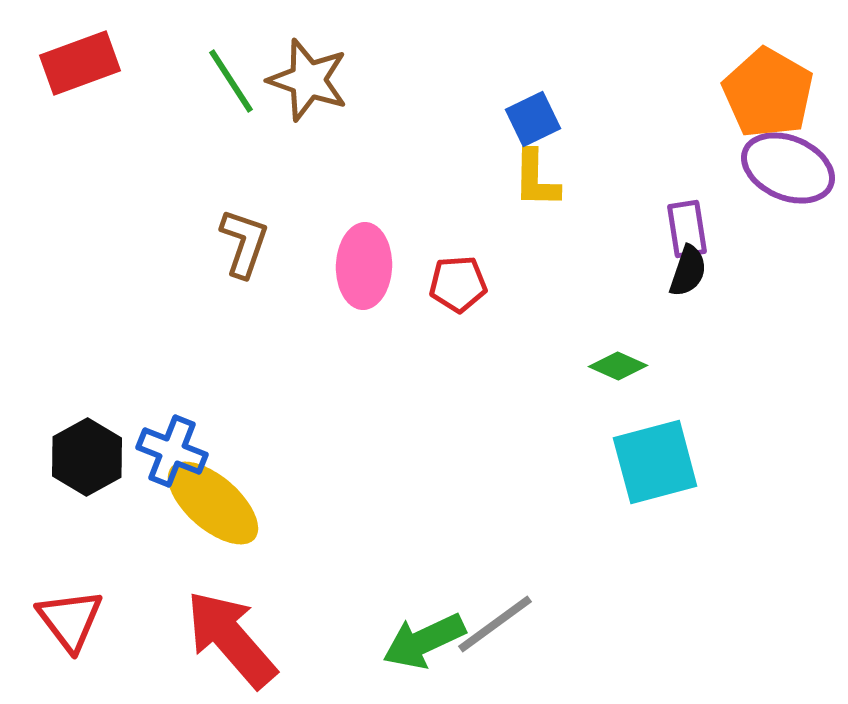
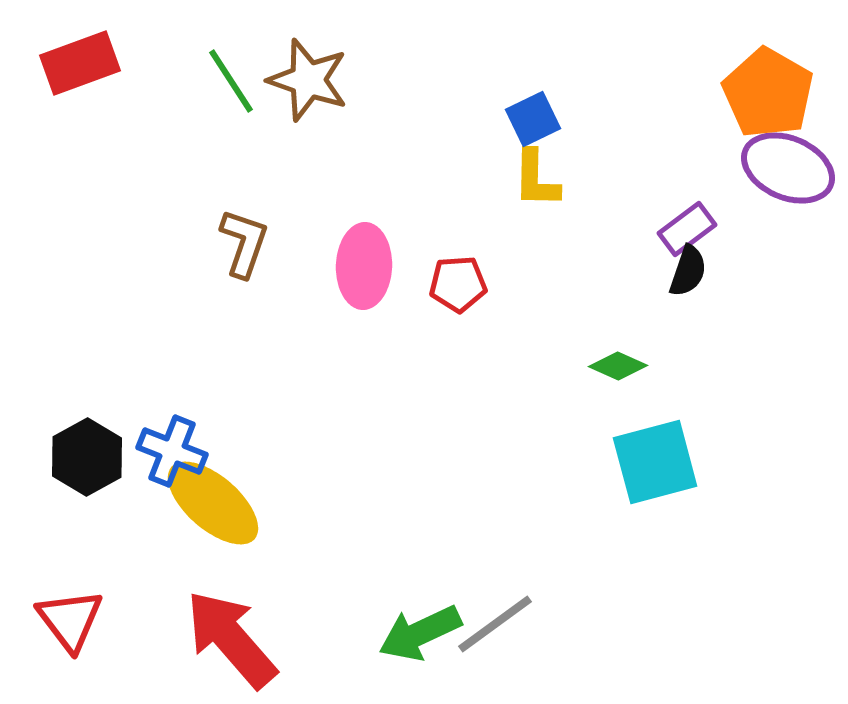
purple rectangle: rotated 62 degrees clockwise
green arrow: moved 4 px left, 8 px up
